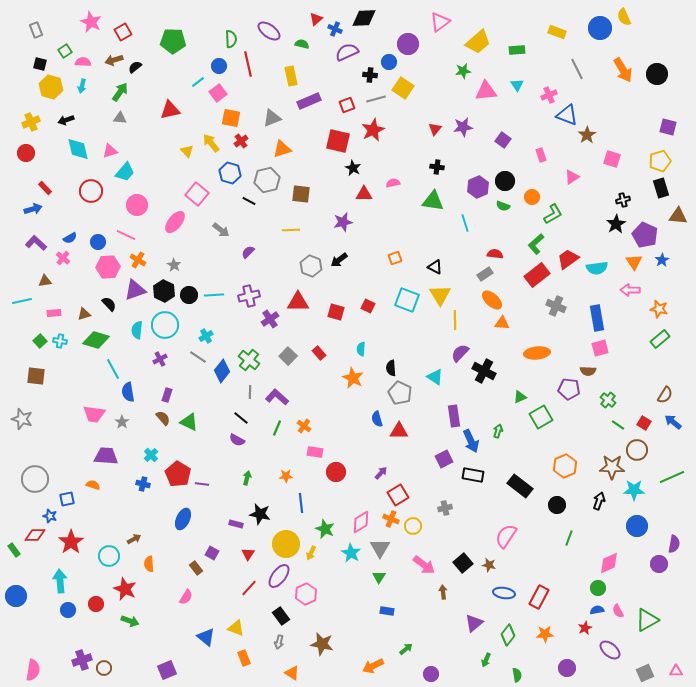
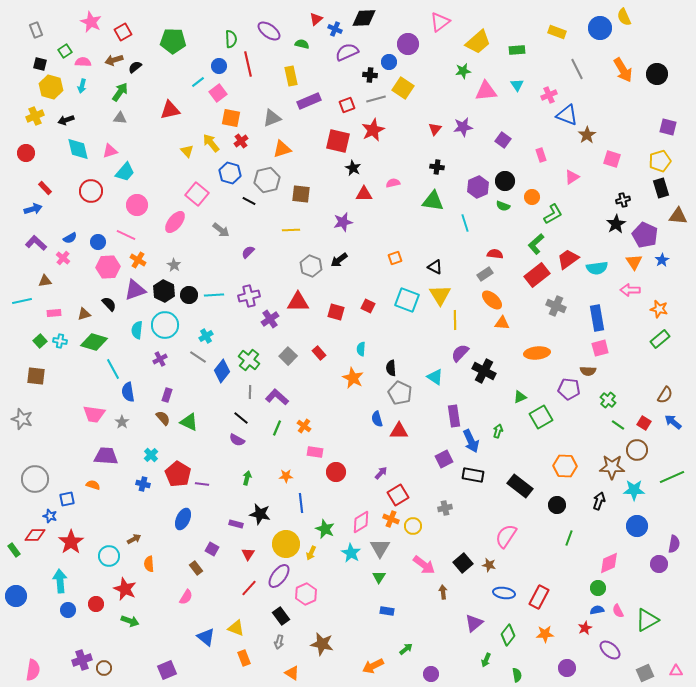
yellow cross at (31, 122): moved 4 px right, 6 px up
green diamond at (96, 340): moved 2 px left, 2 px down
orange hexagon at (565, 466): rotated 25 degrees clockwise
purple square at (212, 553): moved 4 px up
